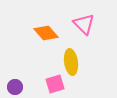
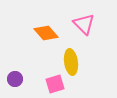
purple circle: moved 8 px up
